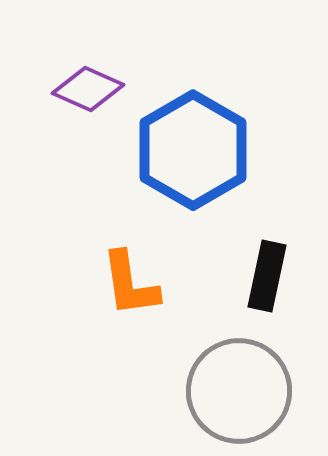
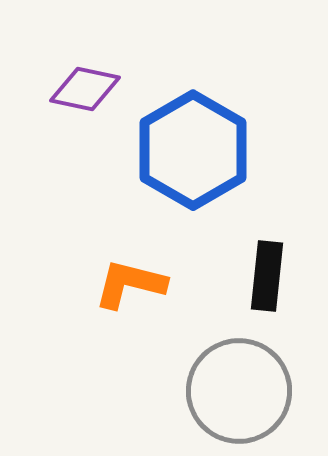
purple diamond: moved 3 px left; rotated 12 degrees counterclockwise
black rectangle: rotated 6 degrees counterclockwise
orange L-shape: rotated 112 degrees clockwise
